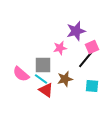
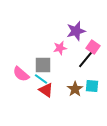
pink square: moved 1 px right; rotated 32 degrees counterclockwise
brown star: moved 10 px right, 10 px down; rotated 21 degrees counterclockwise
